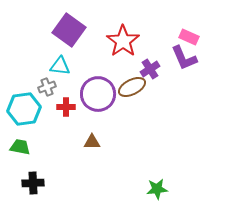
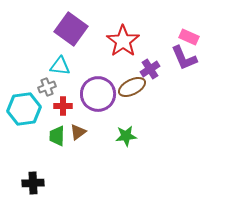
purple square: moved 2 px right, 1 px up
red cross: moved 3 px left, 1 px up
brown triangle: moved 14 px left, 10 px up; rotated 36 degrees counterclockwise
green trapezoid: moved 37 px right, 11 px up; rotated 100 degrees counterclockwise
green star: moved 31 px left, 53 px up
